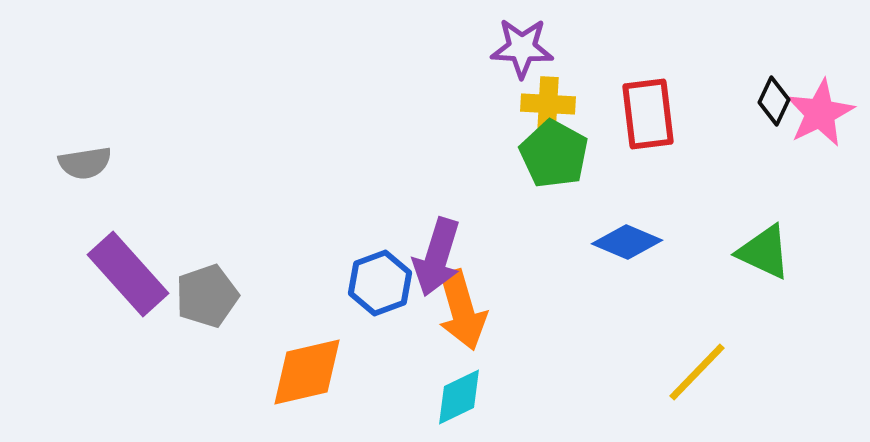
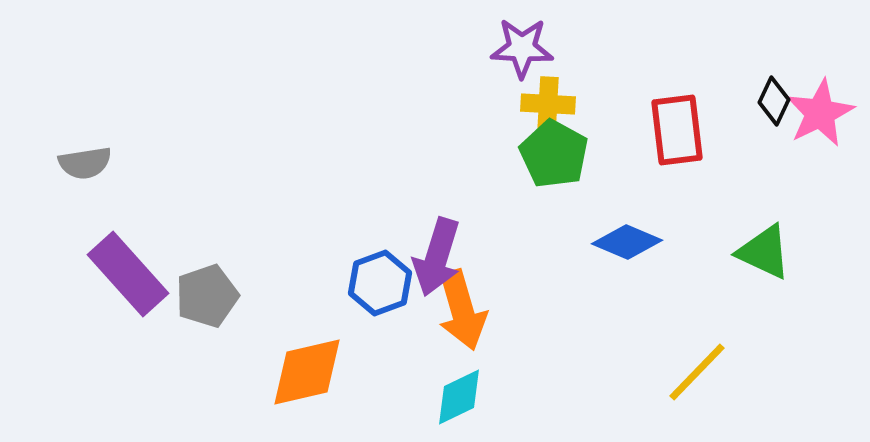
red rectangle: moved 29 px right, 16 px down
